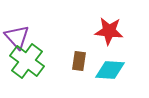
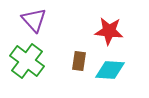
purple triangle: moved 17 px right, 17 px up
